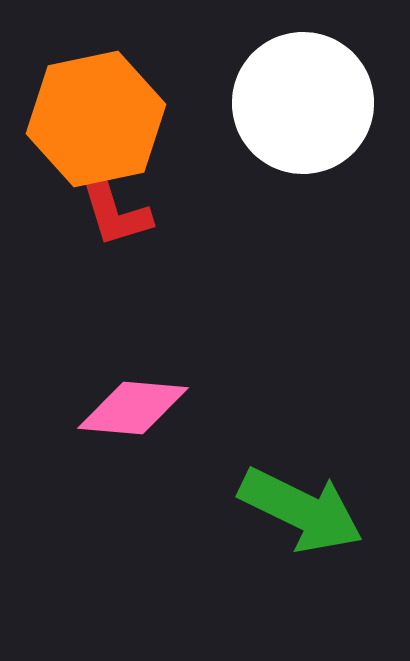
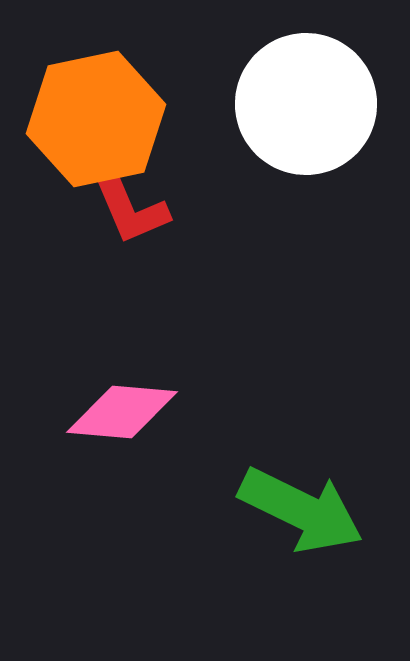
white circle: moved 3 px right, 1 px down
red L-shape: moved 16 px right, 2 px up; rotated 6 degrees counterclockwise
pink diamond: moved 11 px left, 4 px down
